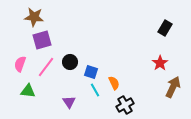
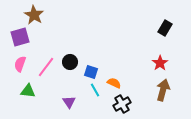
brown star: moved 2 px up; rotated 24 degrees clockwise
purple square: moved 22 px left, 3 px up
orange semicircle: rotated 40 degrees counterclockwise
brown arrow: moved 10 px left, 3 px down; rotated 10 degrees counterclockwise
black cross: moved 3 px left, 1 px up
